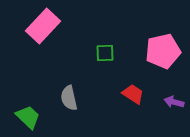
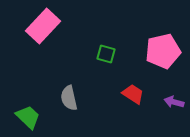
green square: moved 1 px right, 1 px down; rotated 18 degrees clockwise
